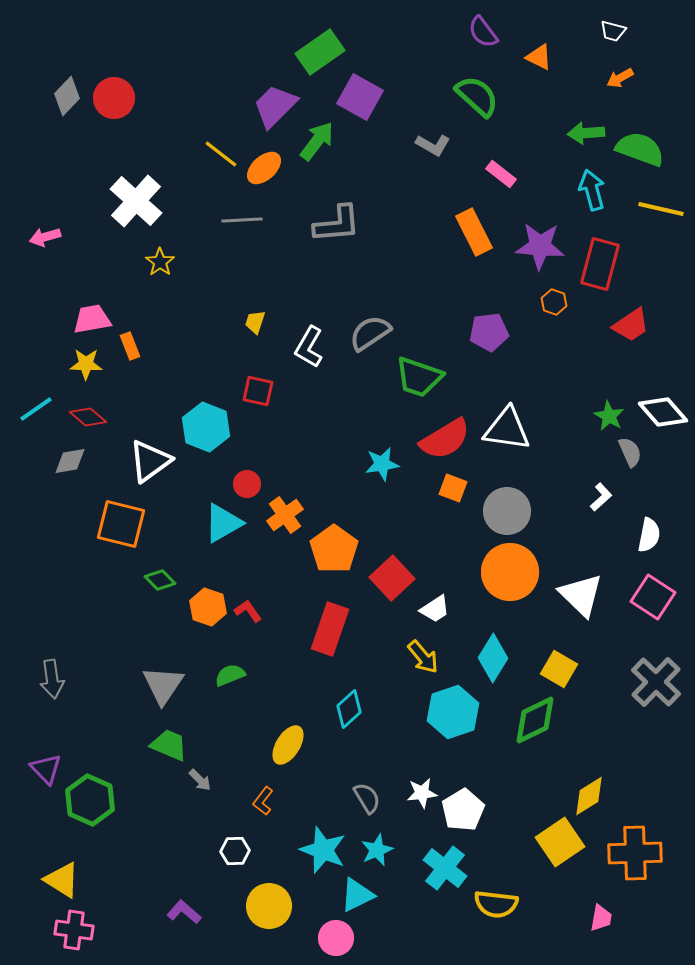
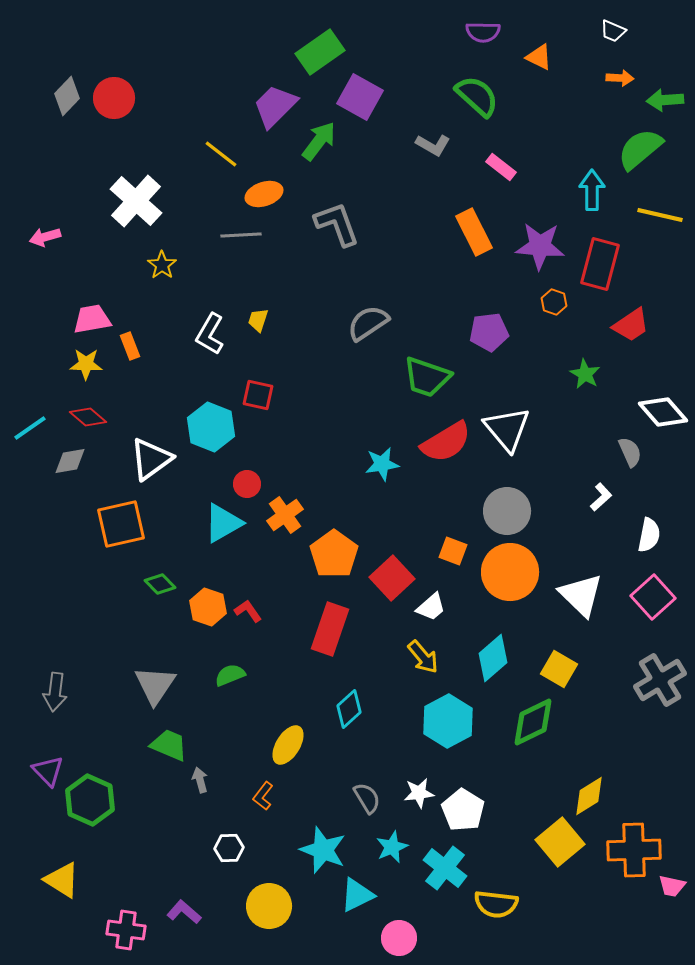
white trapezoid at (613, 31): rotated 8 degrees clockwise
purple semicircle at (483, 32): rotated 52 degrees counterclockwise
orange arrow at (620, 78): rotated 148 degrees counterclockwise
green arrow at (586, 133): moved 79 px right, 33 px up
green arrow at (317, 141): moved 2 px right
green semicircle at (640, 149): rotated 60 degrees counterclockwise
orange ellipse at (264, 168): moved 26 px down; rotated 24 degrees clockwise
pink rectangle at (501, 174): moved 7 px up
cyan arrow at (592, 190): rotated 15 degrees clockwise
yellow line at (661, 209): moved 1 px left, 6 px down
gray line at (242, 220): moved 1 px left, 15 px down
gray L-shape at (337, 224): rotated 105 degrees counterclockwise
yellow star at (160, 262): moved 2 px right, 3 px down
yellow trapezoid at (255, 322): moved 3 px right, 2 px up
gray semicircle at (370, 333): moved 2 px left, 10 px up
white L-shape at (309, 347): moved 99 px left, 13 px up
green trapezoid at (419, 377): moved 8 px right
red square at (258, 391): moved 4 px down
cyan line at (36, 409): moved 6 px left, 19 px down
green star at (609, 416): moved 24 px left, 42 px up
cyan hexagon at (206, 427): moved 5 px right
white triangle at (507, 429): rotated 42 degrees clockwise
red semicircle at (445, 439): moved 1 px right, 3 px down
white triangle at (150, 461): moved 1 px right, 2 px up
orange square at (453, 488): moved 63 px down
orange square at (121, 524): rotated 27 degrees counterclockwise
orange pentagon at (334, 549): moved 5 px down
green diamond at (160, 580): moved 4 px down
pink square at (653, 597): rotated 15 degrees clockwise
white trapezoid at (435, 609): moved 4 px left, 2 px up; rotated 8 degrees counterclockwise
cyan diamond at (493, 658): rotated 18 degrees clockwise
gray arrow at (52, 679): moved 3 px right, 13 px down; rotated 15 degrees clockwise
gray cross at (656, 682): moved 4 px right, 2 px up; rotated 15 degrees clockwise
gray triangle at (163, 685): moved 8 px left
cyan hexagon at (453, 712): moved 5 px left, 9 px down; rotated 9 degrees counterclockwise
green diamond at (535, 720): moved 2 px left, 2 px down
purple triangle at (46, 769): moved 2 px right, 2 px down
gray arrow at (200, 780): rotated 150 degrees counterclockwise
white star at (422, 793): moved 3 px left
orange L-shape at (263, 801): moved 5 px up
white pentagon at (463, 810): rotated 9 degrees counterclockwise
yellow square at (560, 842): rotated 6 degrees counterclockwise
cyan star at (377, 850): moved 15 px right, 3 px up
white hexagon at (235, 851): moved 6 px left, 3 px up
orange cross at (635, 853): moved 1 px left, 3 px up
pink trapezoid at (601, 918): moved 71 px right, 32 px up; rotated 92 degrees clockwise
pink cross at (74, 930): moved 52 px right
pink circle at (336, 938): moved 63 px right
